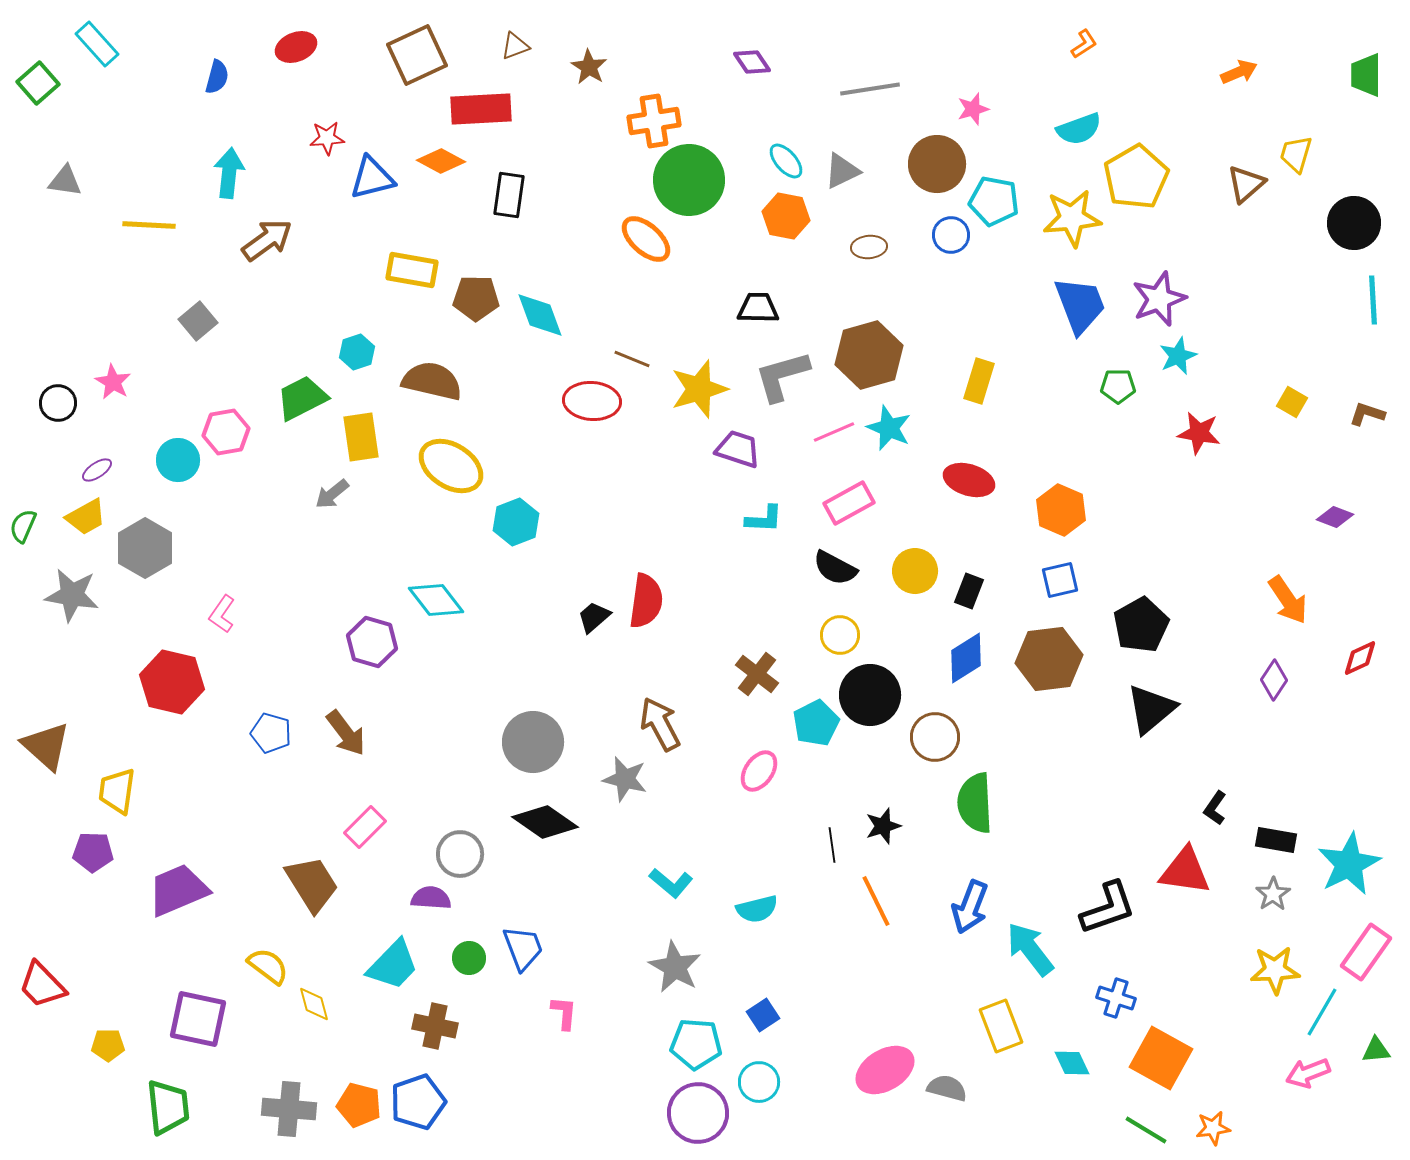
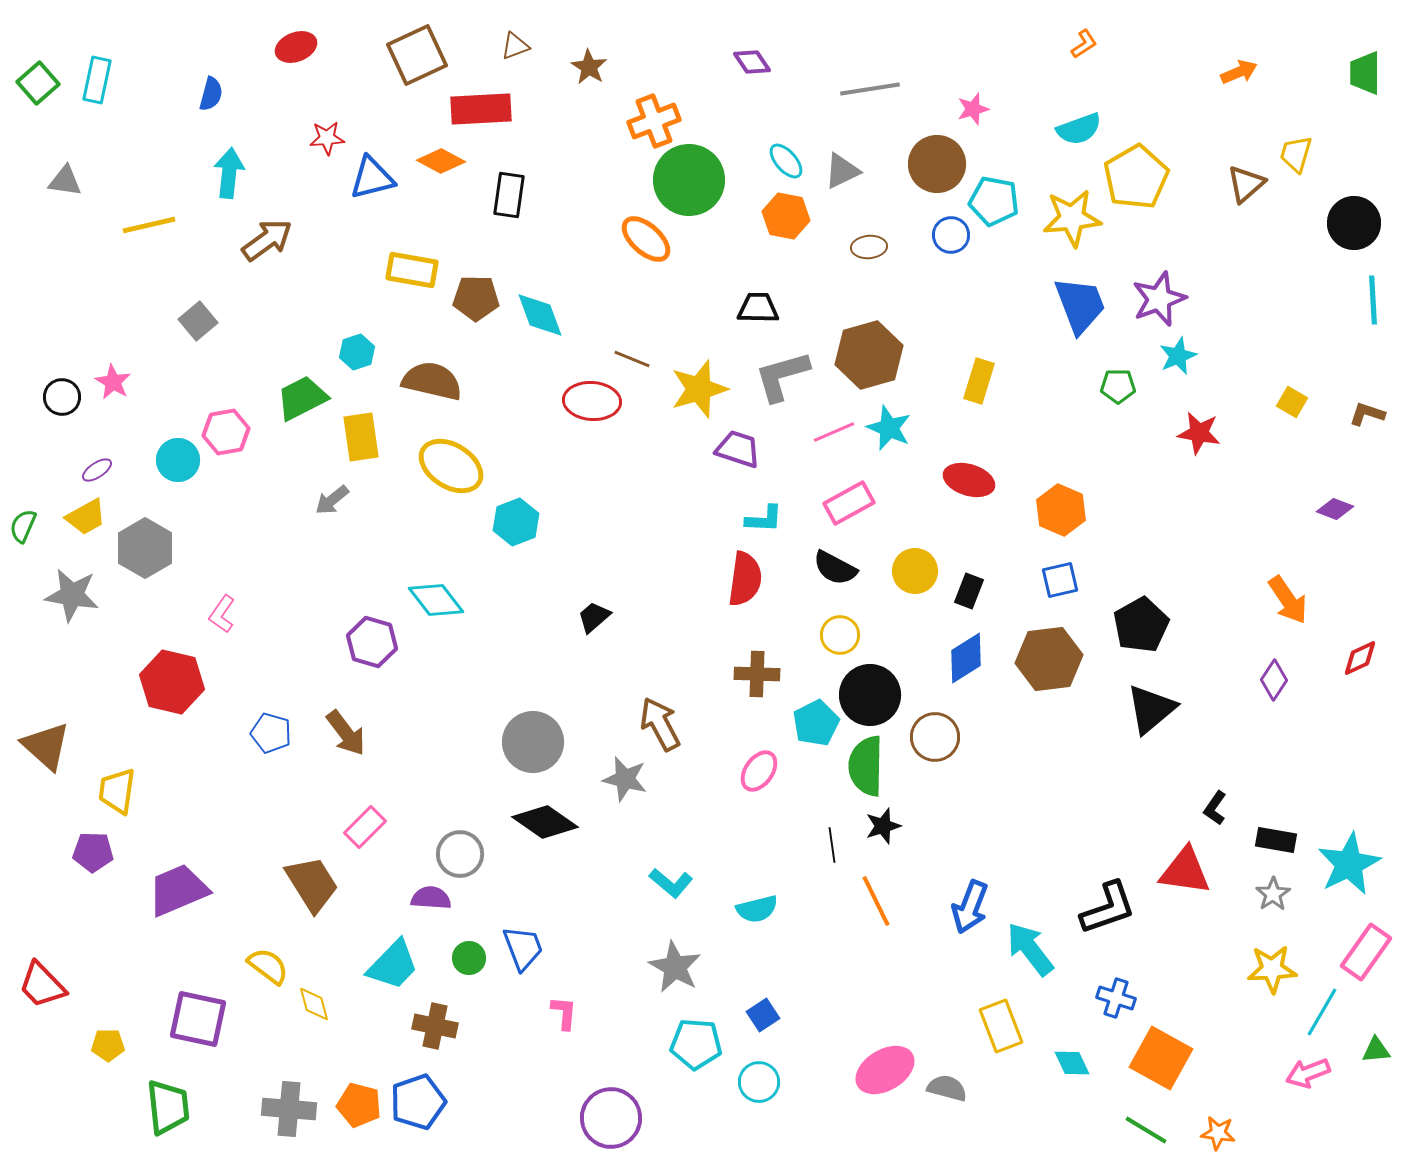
cyan rectangle at (97, 44): moved 36 px down; rotated 54 degrees clockwise
green trapezoid at (1366, 75): moved 1 px left, 2 px up
blue semicircle at (217, 77): moved 6 px left, 17 px down
orange cross at (654, 121): rotated 12 degrees counterclockwise
yellow line at (149, 225): rotated 16 degrees counterclockwise
black circle at (58, 403): moved 4 px right, 6 px up
gray arrow at (332, 494): moved 6 px down
purple diamond at (1335, 517): moved 8 px up
red semicircle at (646, 601): moved 99 px right, 22 px up
brown cross at (757, 674): rotated 36 degrees counterclockwise
green semicircle at (975, 803): moved 109 px left, 37 px up; rotated 4 degrees clockwise
yellow star at (1275, 970): moved 3 px left, 1 px up
purple circle at (698, 1113): moved 87 px left, 5 px down
orange star at (1213, 1128): moved 5 px right, 5 px down; rotated 16 degrees clockwise
